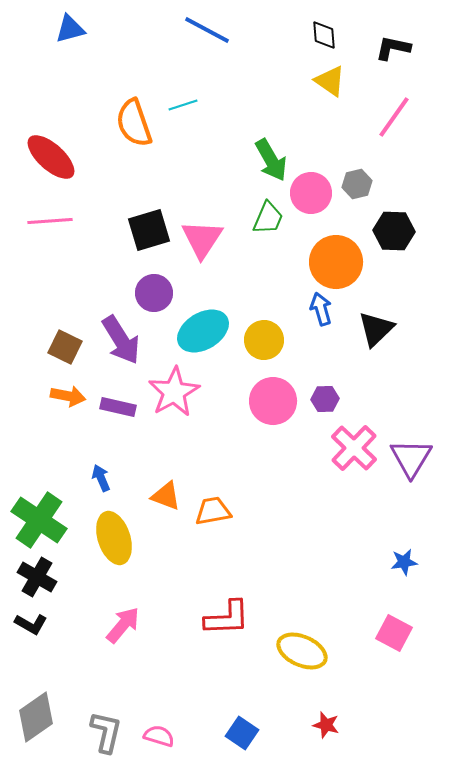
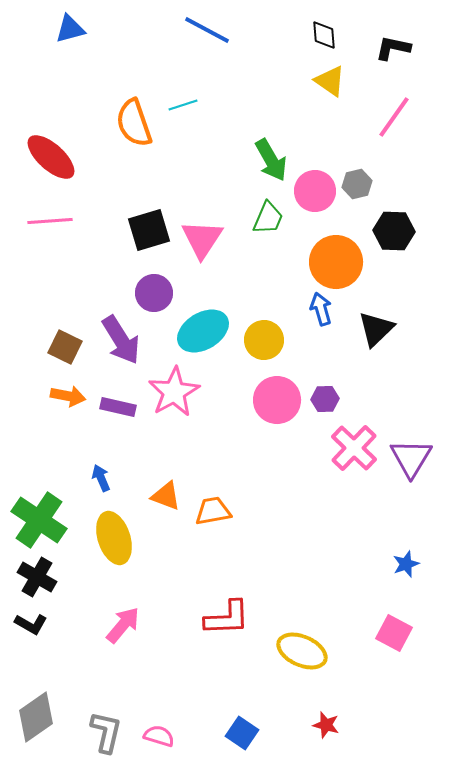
pink circle at (311, 193): moved 4 px right, 2 px up
pink circle at (273, 401): moved 4 px right, 1 px up
blue star at (404, 562): moved 2 px right, 2 px down; rotated 12 degrees counterclockwise
